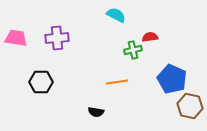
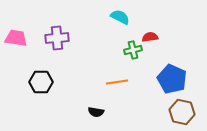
cyan semicircle: moved 4 px right, 2 px down
brown hexagon: moved 8 px left, 6 px down
